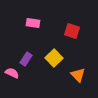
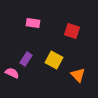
yellow square: moved 2 px down; rotated 18 degrees counterclockwise
